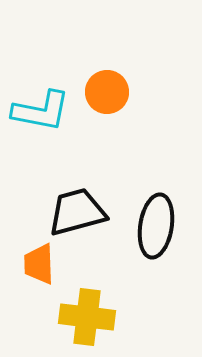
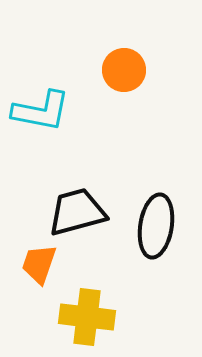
orange circle: moved 17 px right, 22 px up
orange trapezoid: rotated 21 degrees clockwise
